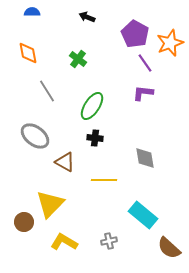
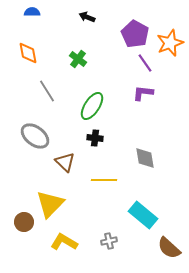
brown triangle: rotated 15 degrees clockwise
